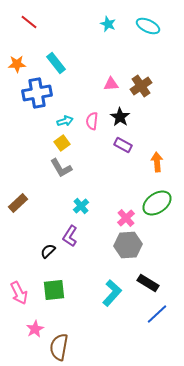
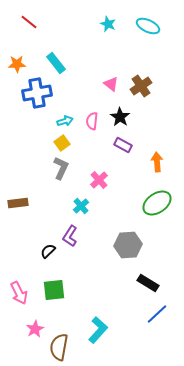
pink triangle: rotated 42 degrees clockwise
gray L-shape: rotated 125 degrees counterclockwise
brown rectangle: rotated 36 degrees clockwise
pink cross: moved 27 px left, 38 px up
cyan L-shape: moved 14 px left, 37 px down
